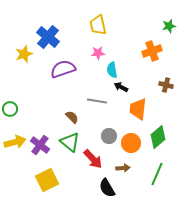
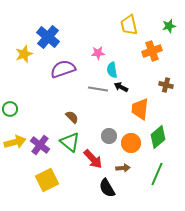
yellow trapezoid: moved 31 px right
gray line: moved 1 px right, 12 px up
orange trapezoid: moved 2 px right
